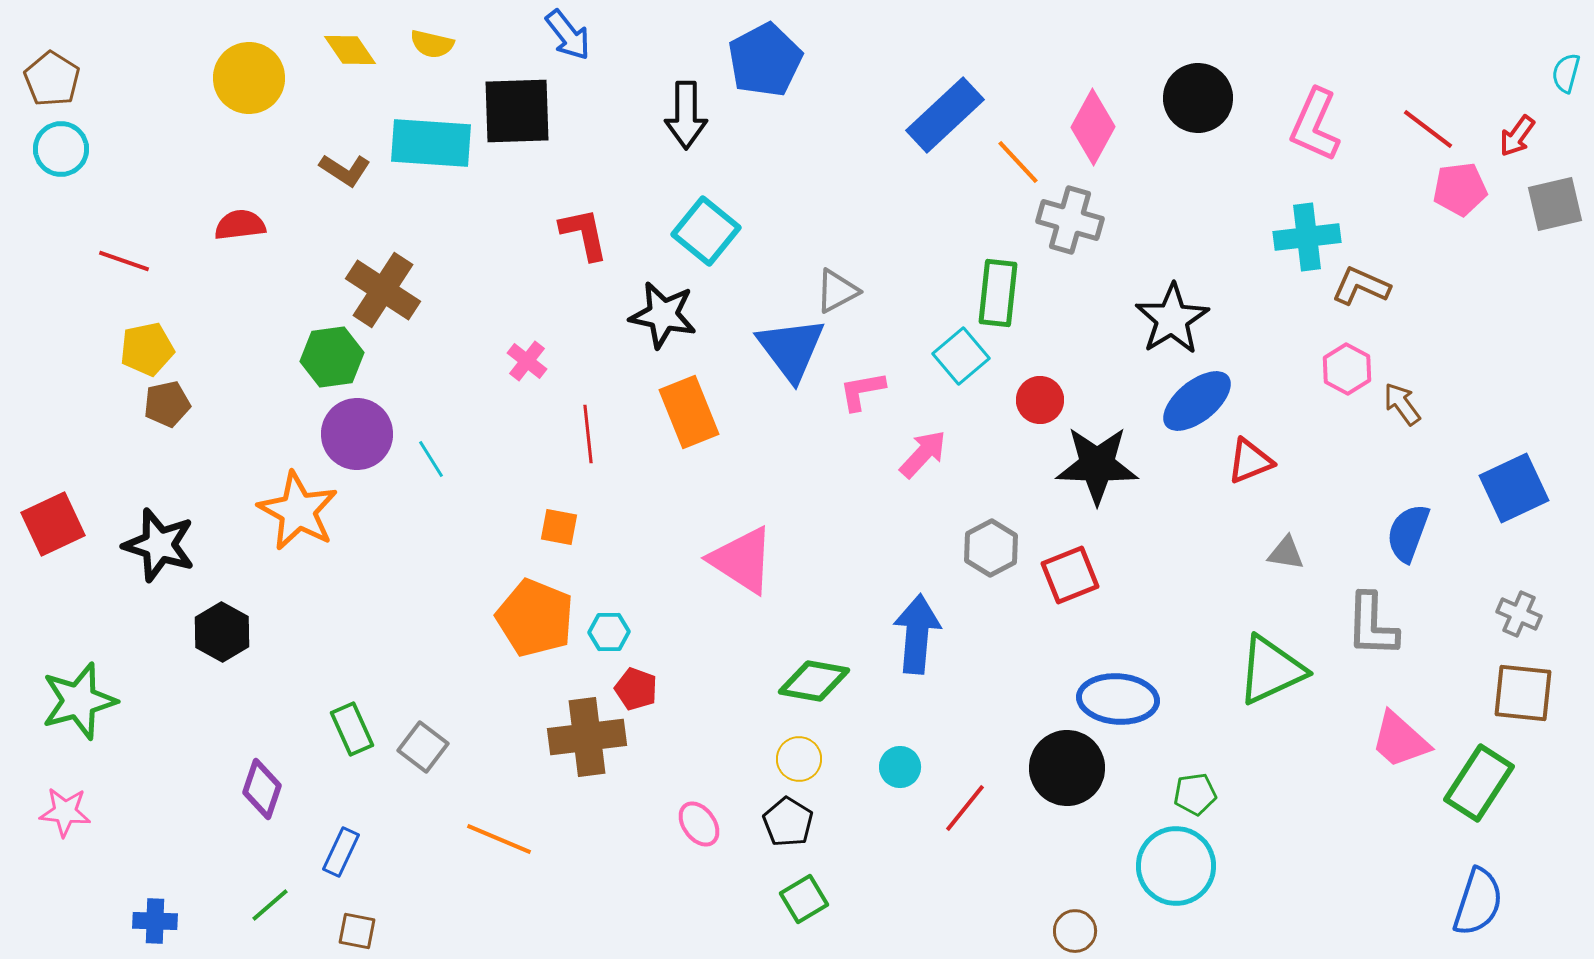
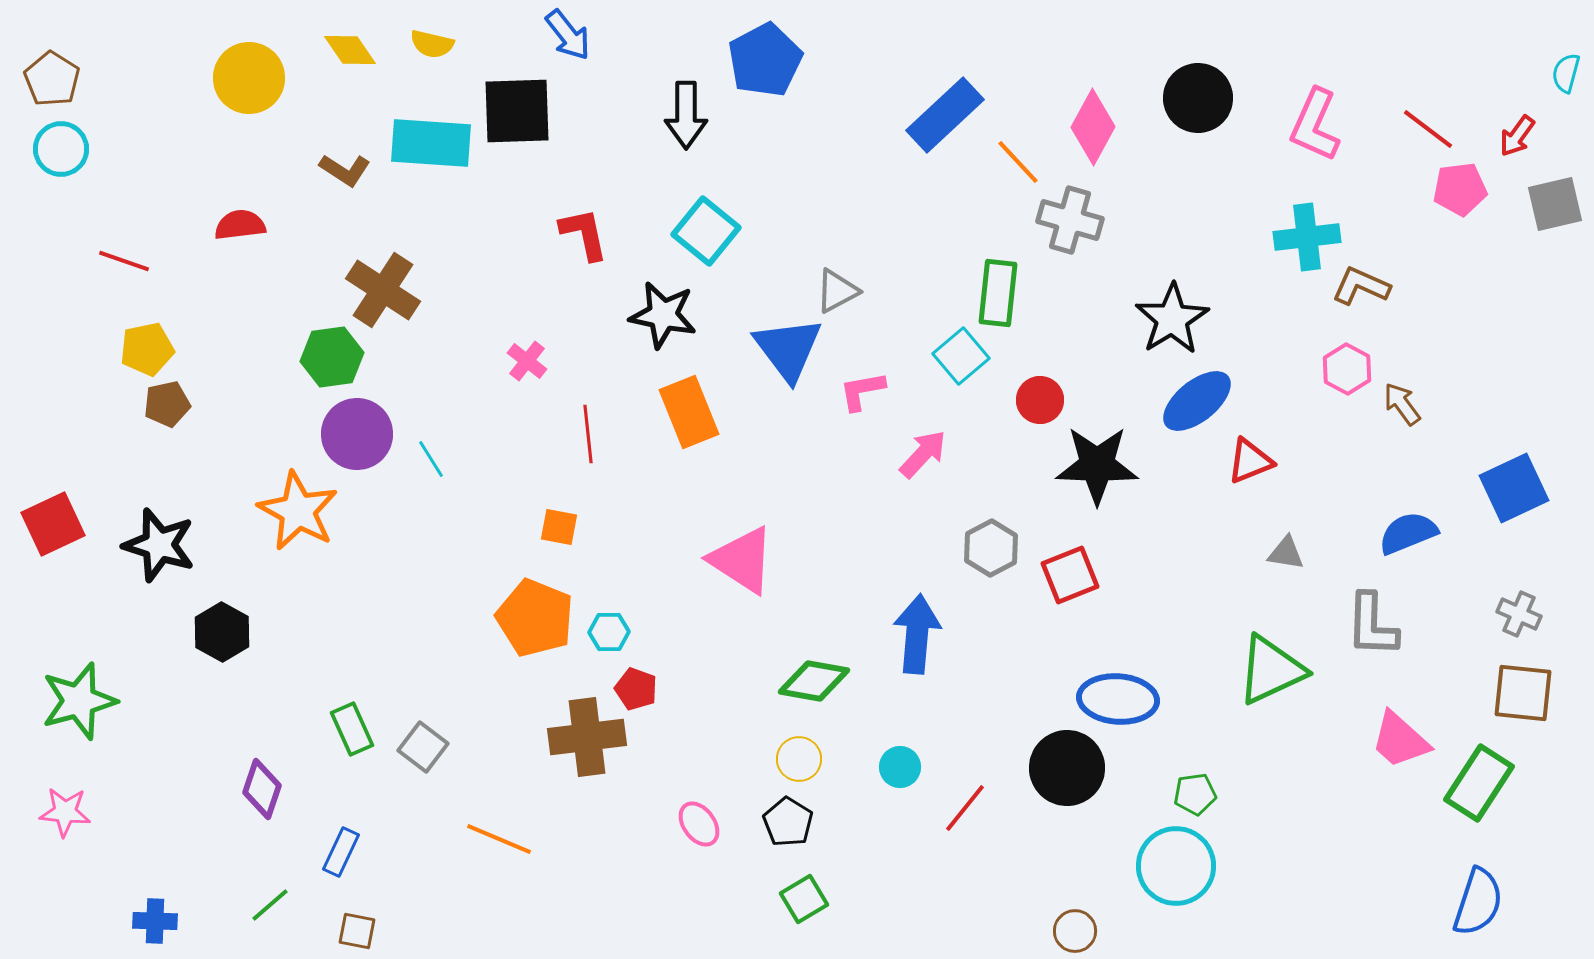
blue triangle at (791, 349): moved 3 px left
blue semicircle at (1408, 533): rotated 48 degrees clockwise
